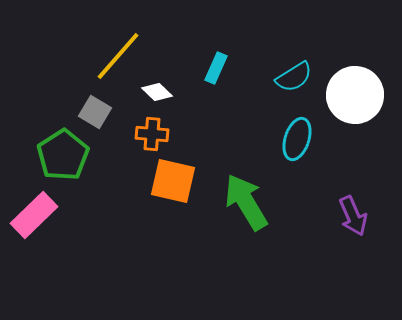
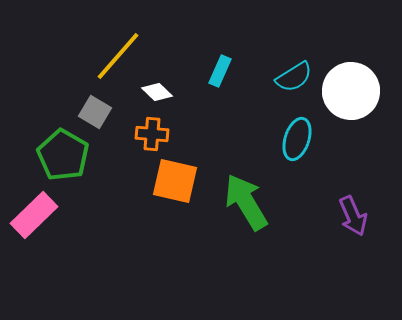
cyan rectangle: moved 4 px right, 3 px down
white circle: moved 4 px left, 4 px up
green pentagon: rotated 9 degrees counterclockwise
orange square: moved 2 px right
